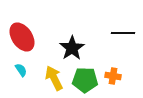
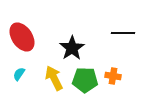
cyan semicircle: moved 2 px left, 4 px down; rotated 112 degrees counterclockwise
